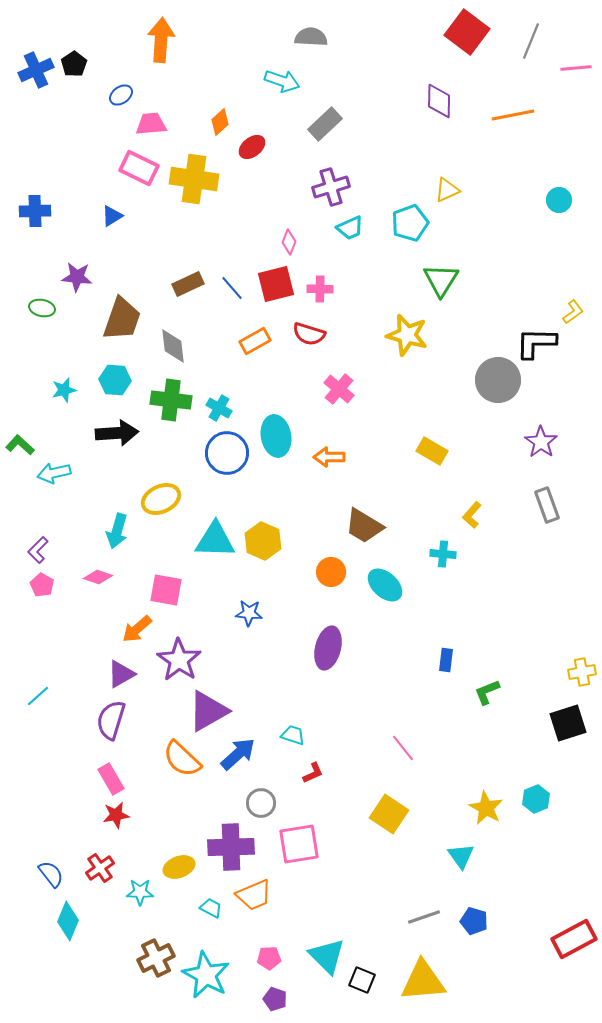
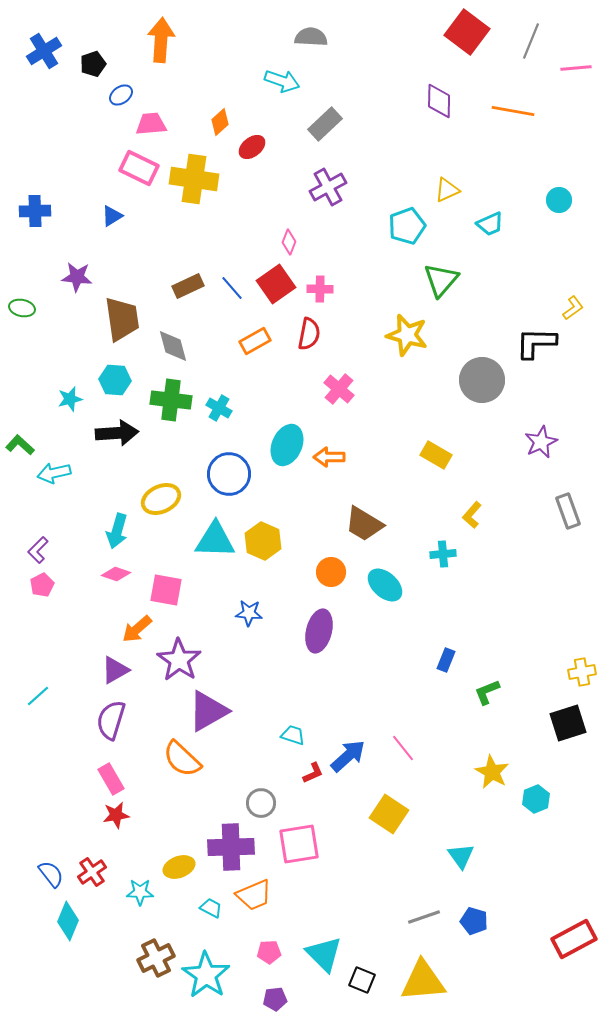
black pentagon at (74, 64): moved 19 px right; rotated 15 degrees clockwise
blue cross at (36, 70): moved 8 px right, 19 px up; rotated 8 degrees counterclockwise
orange line at (513, 115): moved 4 px up; rotated 21 degrees clockwise
purple cross at (331, 187): moved 3 px left; rotated 12 degrees counterclockwise
cyan pentagon at (410, 223): moved 3 px left, 3 px down
cyan trapezoid at (350, 228): moved 140 px right, 4 px up
green triangle at (441, 280): rotated 9 degrees clockwise
brown rectangle at (188, 284): moved 2 px down
red square at (276, 284): rotated 21 degrees counterclockwise
green ellipse at (42, 308): moved 20 px left
yellow L-shape at (573, 312): moved 4 px up
brown trapezoid at (122, 319): rotated 27 degrees counterclockwise
red semicircle at (309, 334): rotated 96 degrees counterclockwise
gray diamond at (173, 346): rotated 9 degrees counterclockwise
gray circle at (498, 380): moved 16 px left
cyan star at (64, 390): moved 6 px right, 9 px down
cyan ellipse at (276, 436): moved 11 px right, 9 px down; rotated 33 degrees clockwise
purple star at (541, 442): rotated 12 degrees clockwise
yellow rectangle at (432, 451): moved 4 px right, 4 px down
blue circle at (227, 453): moved 2 px right, 21 px down
gray rectangle at (547, 505): moved 21 px right, 6 px down
brown trapezoid at (364, 526): moved 2 px up
cyan cross at (443, 554): rotated 10 degrees counterclockwise
pink diamond at (98, 577): moved 18 px right, 3 px up
pink pentagon at (42, 585): rotated 15 degrees clockwise
purple ellipse at (328, 648): moved 9 px left, 17 px up
blue rectangle at (446, 660): rotated 15 degrees clockwise
purple triangle at (121, 674): moved 6 px left, 4 px up
blue arrow at (238, 754): moved 110 px right, 2 px down
yellow star at (486, 808): moved 6 px right, 36 px up
red cross at (100, 868): moved 8 px left, 4 px down
cyan triangle at (327, 956): moved 3 px left, 2 px up
pink pentagon at (269, 958): moved 6 px up
cyan star at (206, 975): rotated 6 degrees clockwise
purple pentagon at (275, 999): rotated 25 degrees counterclockwise
